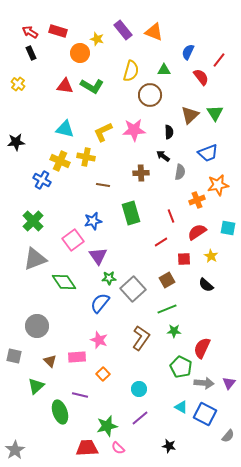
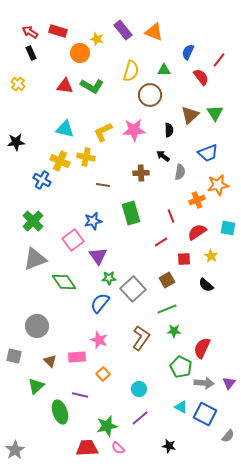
black semicircle at (169, 132): moved 2 px up
